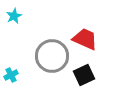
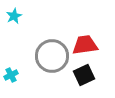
red trapezoid: moved 6 px down; rotated 32 degrees counterclockwise
